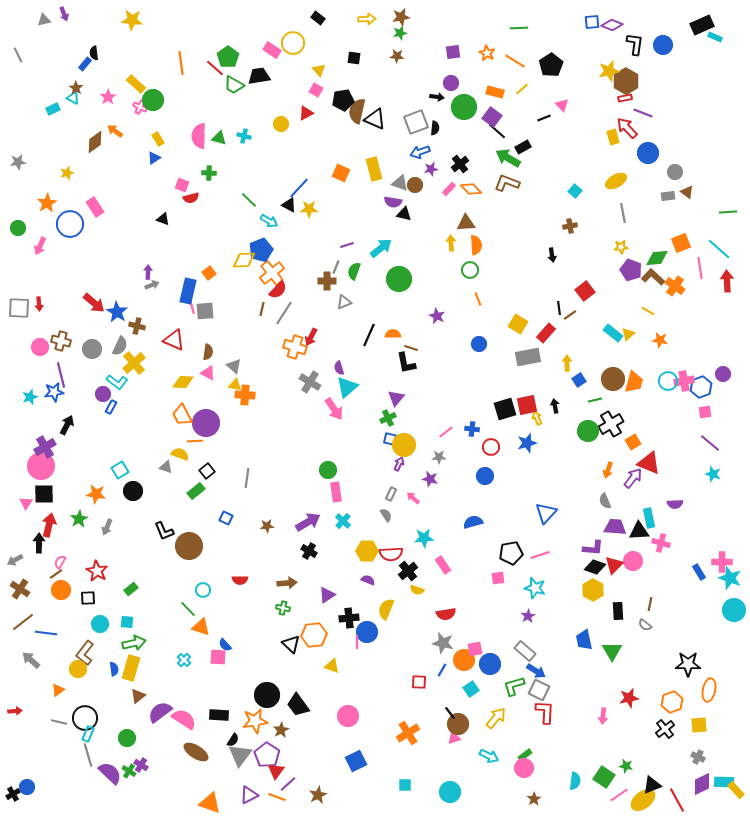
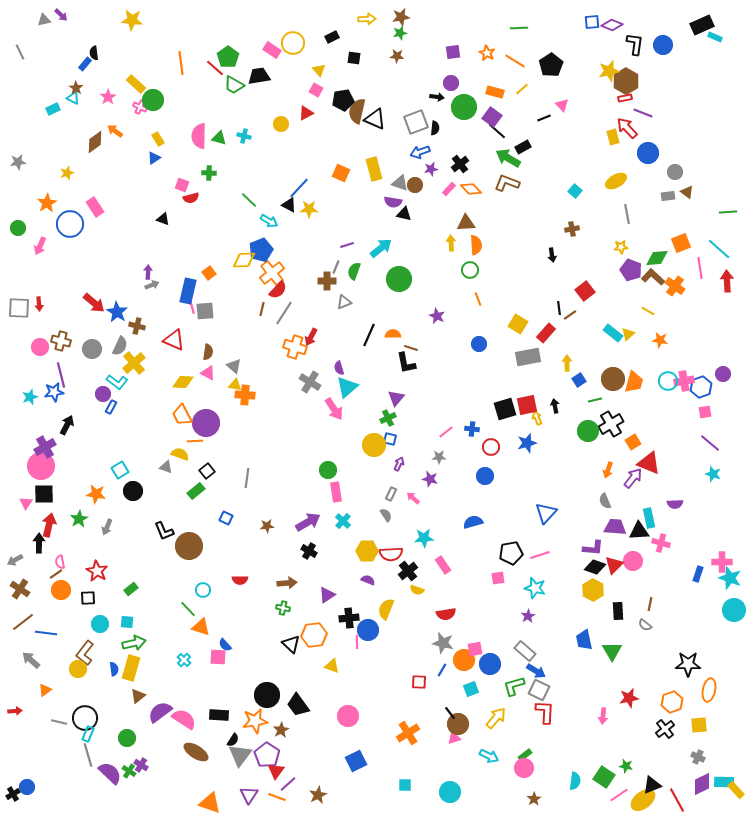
purple arrow at (64, 14): moved 3 px left, 1 px down; rotated 24 degrees counterclockwise
black rectangle at (318, 18): moved 14 px right, 19 px down; rotated 64 degrees counterclockwise
gray line at (18, 55): moved 2 px right, 3 px up
gray line at (623, 213): moved 4 px right, 1 px down
brown cross at (570, 226): moved 2 px right, 3 px down
yellow circle at (404, 445): moved 30 px left
pink semicircle at (60, 562): rotated 40 degrees counterclockwise
blue rectangle at (699, 572): moved 1 px left, 2 px down; rotated 49 degrees clockwise
blue circle at (367, 632): moved 1 px right, 2 px up
cyan square at (471, 689): rotated 14 degrees clockwise
orange triangle at (58, 690): moved 13 px left
purple triangle at (249, 795): rotated 30 degrees counterclockwise
